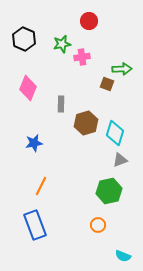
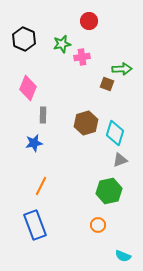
gray rectangle: moved 18 px left, 11 px down
